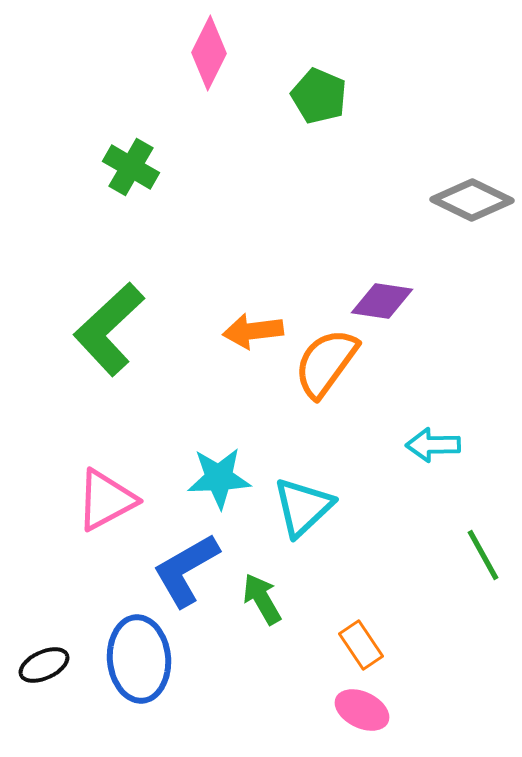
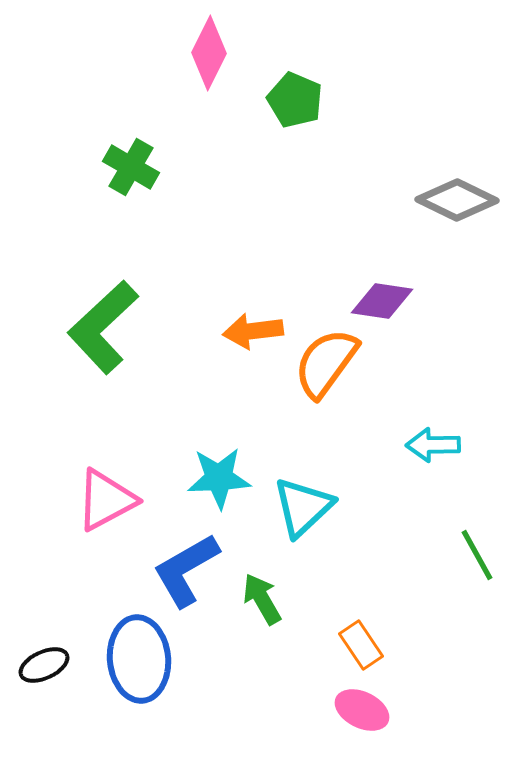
green pentagon: moved 24 px left, 4 px down
gray diamond: moved 15 px left
green L-shape: moved 6 px left, 2 px up
green line: moved 6 px left
